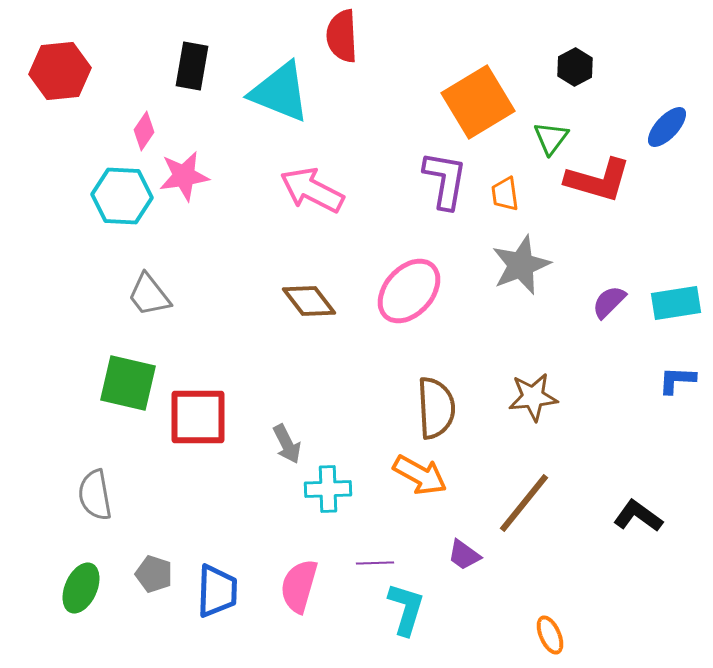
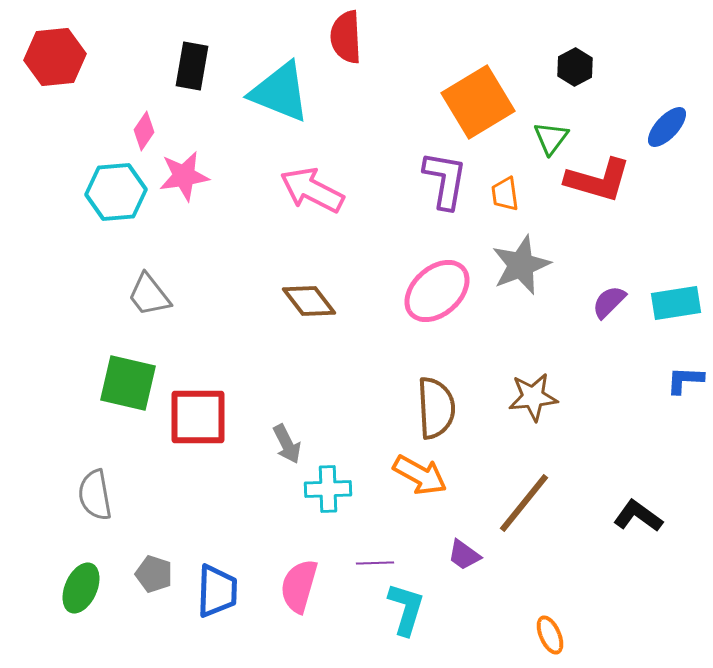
red semicircle: moved 4 px right, 1 px down
red hexagon: moved 5 px left, 14 px up
cyan hexagon: moved 6 px left, 4 px up; rotated 8 degrees counterclockwise
pink ellipse: moved 28 px right; rotated 6 degrees clockwise
blue L-shape: moved 8 px right
